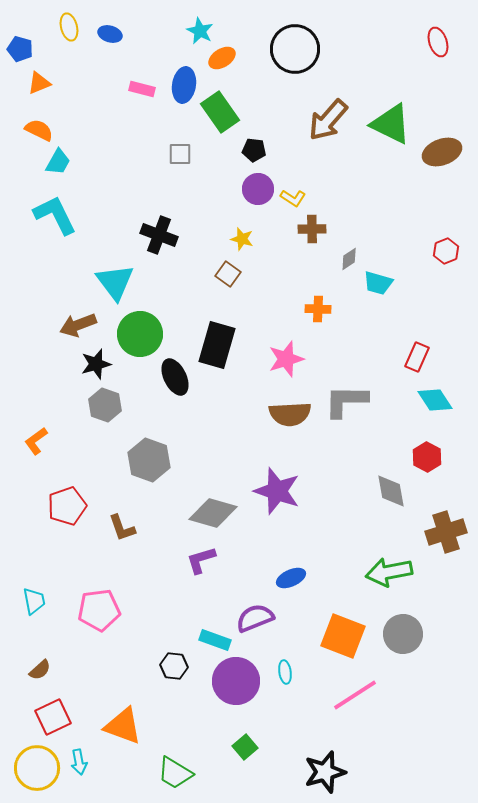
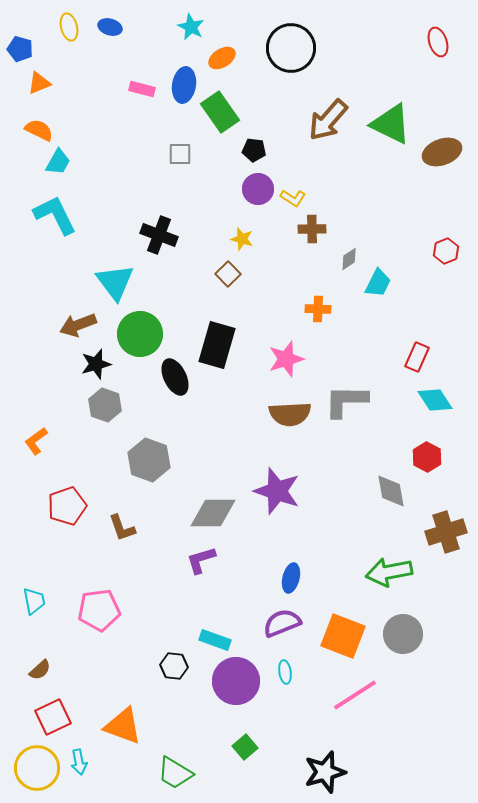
cyan star at (200, 31): moved 9 px left, 4 px up
blue ellipse at (110, 34): moved 7 px up
black circle at (295, 49): moved 4 px left, 1 px up
brown square at (228, 274): rotated 10 degrees clockwise
cyan trapezoid at (378, 283): rotated 80 degrees counterclockwise
gray diamond at (213, 513): rotated 15 degrees counterclockwise
blue ellipse at (291, 578): rotated 52 degrees counterclockwise
purple semicircle at (255, 618): moved 27 px right, 5 px down
